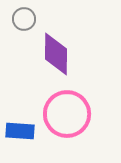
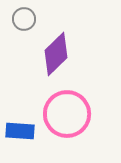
purple diamond: rotated 45 degrees clockwise
